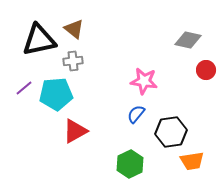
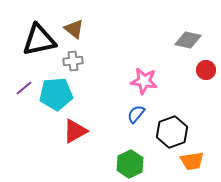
black hexagon: moved 1 px right; rotated 12 degrees counterclockwise
